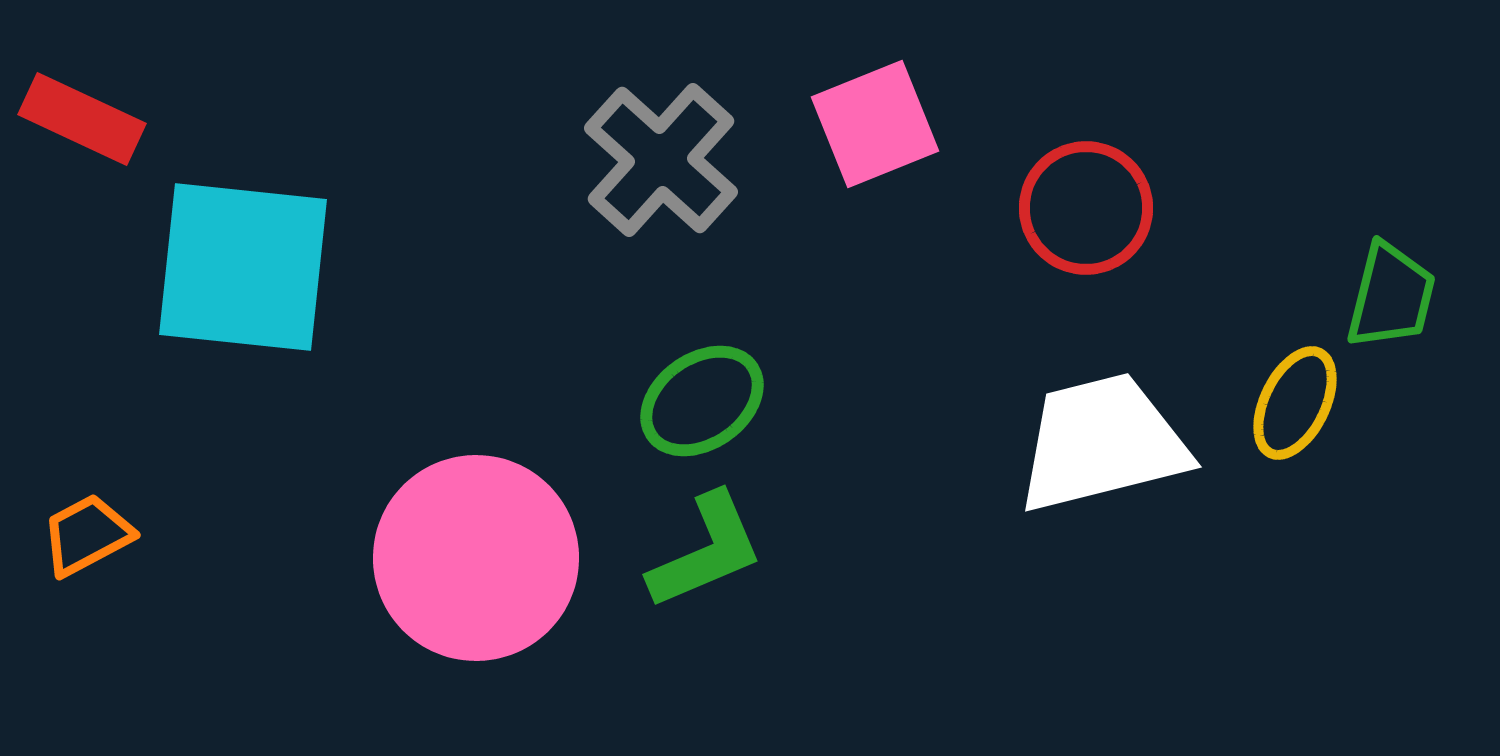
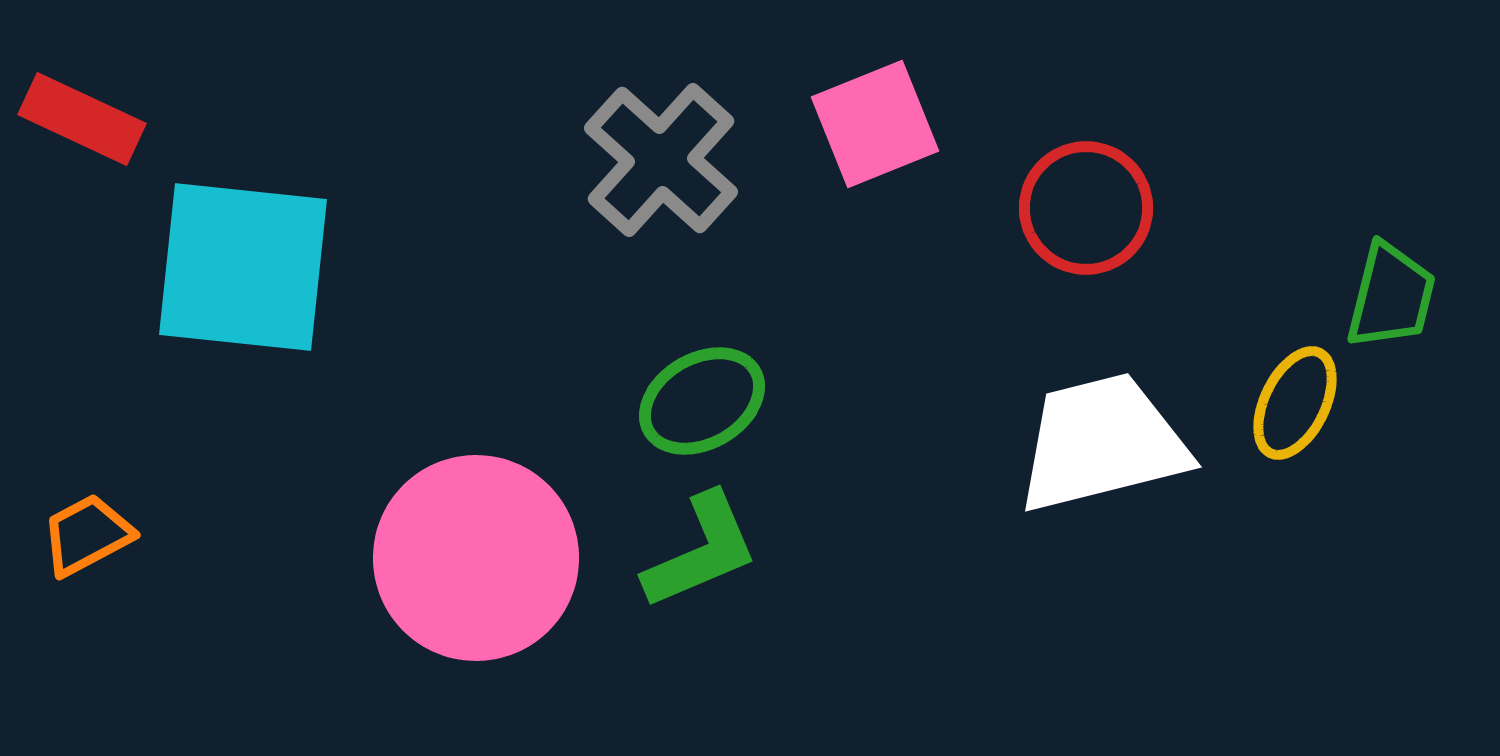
green ellipse: rotated 5 degrees clockwise
green L-shape: moved 5 px left
